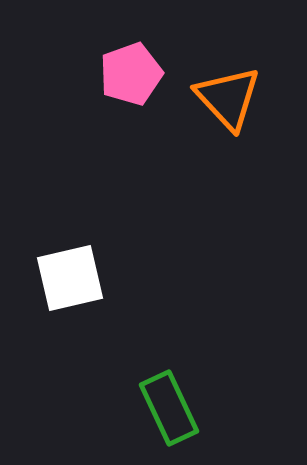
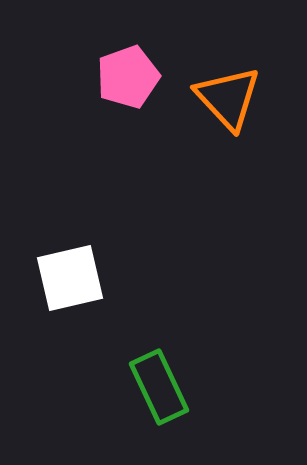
pink pentagon: moved 3 px left, 3 px down
green rectangle: moved 10 px left, 21 px up
